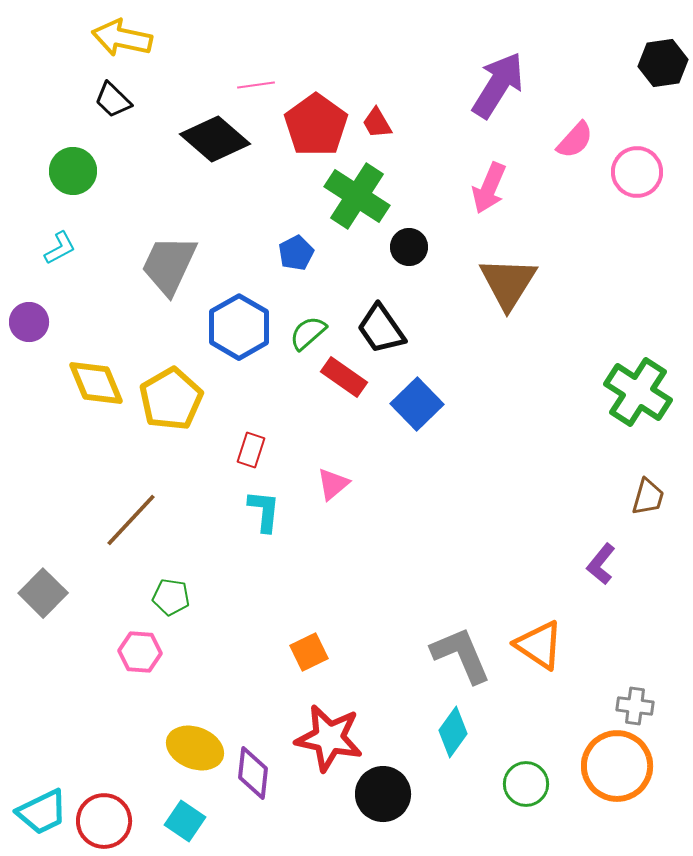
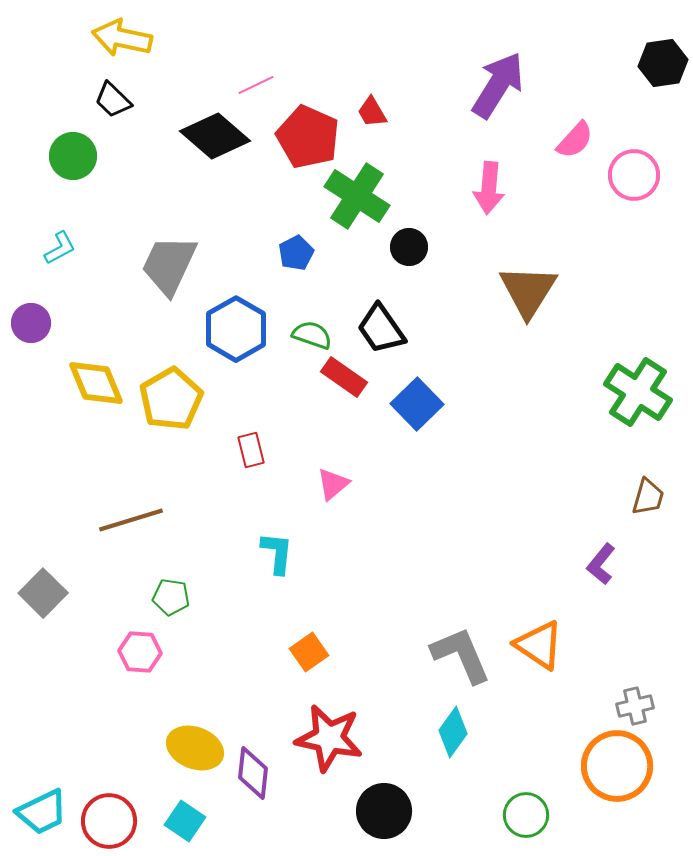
pink line at (256, 85): rotated 18 degrees counterclockwise
red trapezoid at (377, 123): moved 5 px left, 11 px up
red pentagon at (316, 125): moved 8 px left, 12 px down; rotated 12 degrees counterclockwise
black diamond at (215, 139): moved 3 px up
green circle at (73, 171): moved 15 px up
pink circle at (637, 172): moved 3 px left, 3 px down
pink arrow at (489, 188): rotated 18 degrees counterclockwise
brown triangle at (508, 283): moved 20 px right, 8 px down
purple circle at (29, 322): moved 2 px right, 1 px down
blue hexagon at (239, 327): moved 3 px left, 2 px down
green semicircle at (308, 333): moved 4 px right, 2 px down; rotated 60 degrees clockwise
red rectangle at (251, 450): rotated 32 degrees counterclockwise
cyan L-shape at (264, 511): moved 13 px right, 42 px down
brown line at (131, 520): rotated 30 degrees clockwise
orange square at (309, 652): rotated 9 degrees counterclockwise
gray cross at (635, 706): rotated 21 degrees counterclockwise
green circle at (526, 784): moved 31 px down
black circle at (383, 794): moved 1 px right, 17 px down
red circle at (104, 821): moved 5 px right
